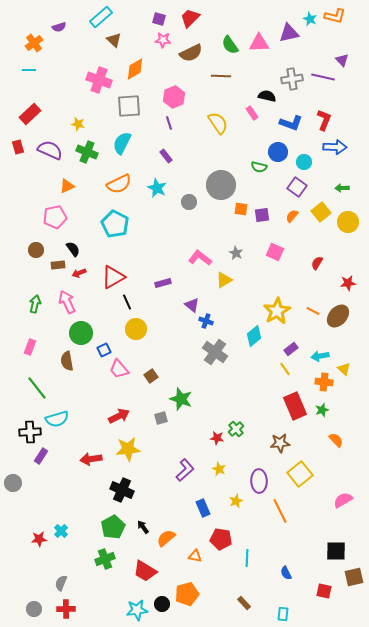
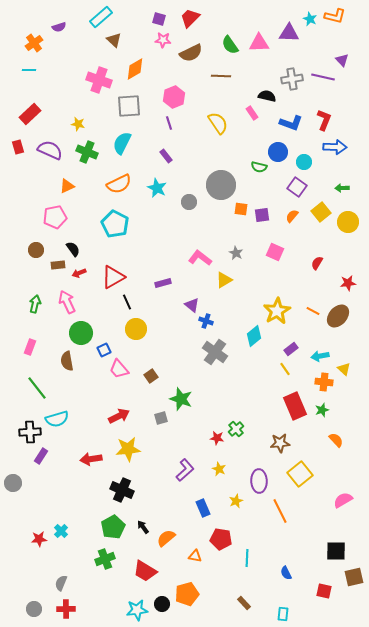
purple triangle at (289, 33): rotated 15 degrees clockwise
